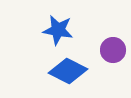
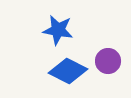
purple circle: moved 5 px left, 11 px down
